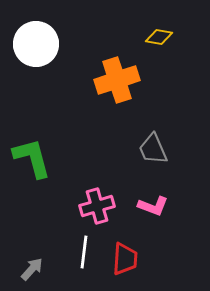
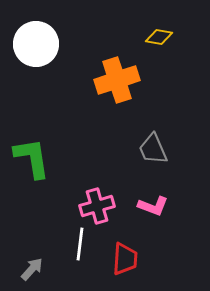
green L-shape: rotated 6 degrees clockwise
white line: moved 4 px left, 8 px up
